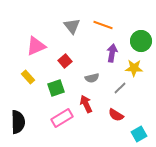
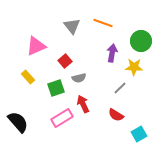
orange line: moved 2 px up
yellow star: moved 1 px up
gray semicircle: moved 13 px left
red arrow: moved 3 px left
black semicircle: rotated 40 degrees counterclockwise
